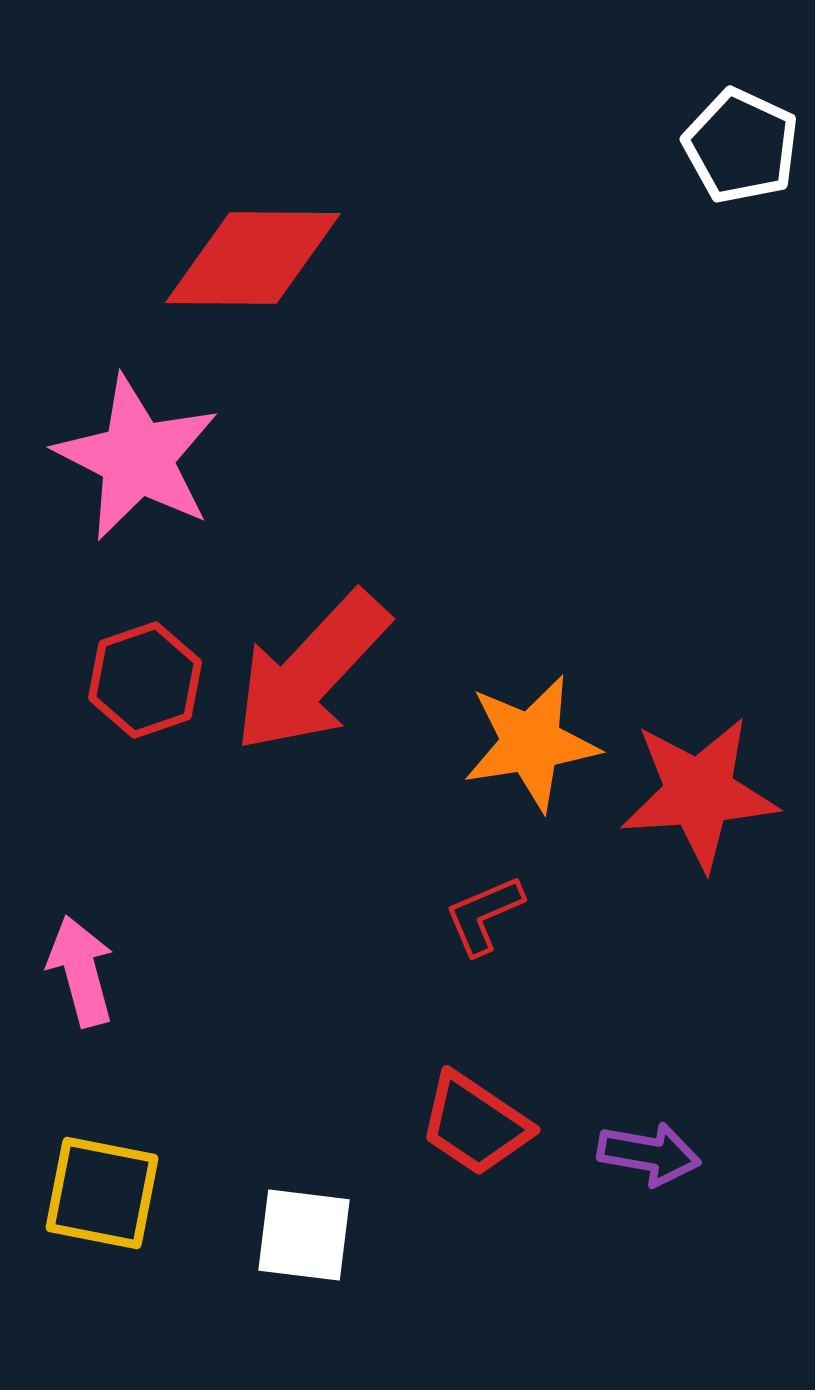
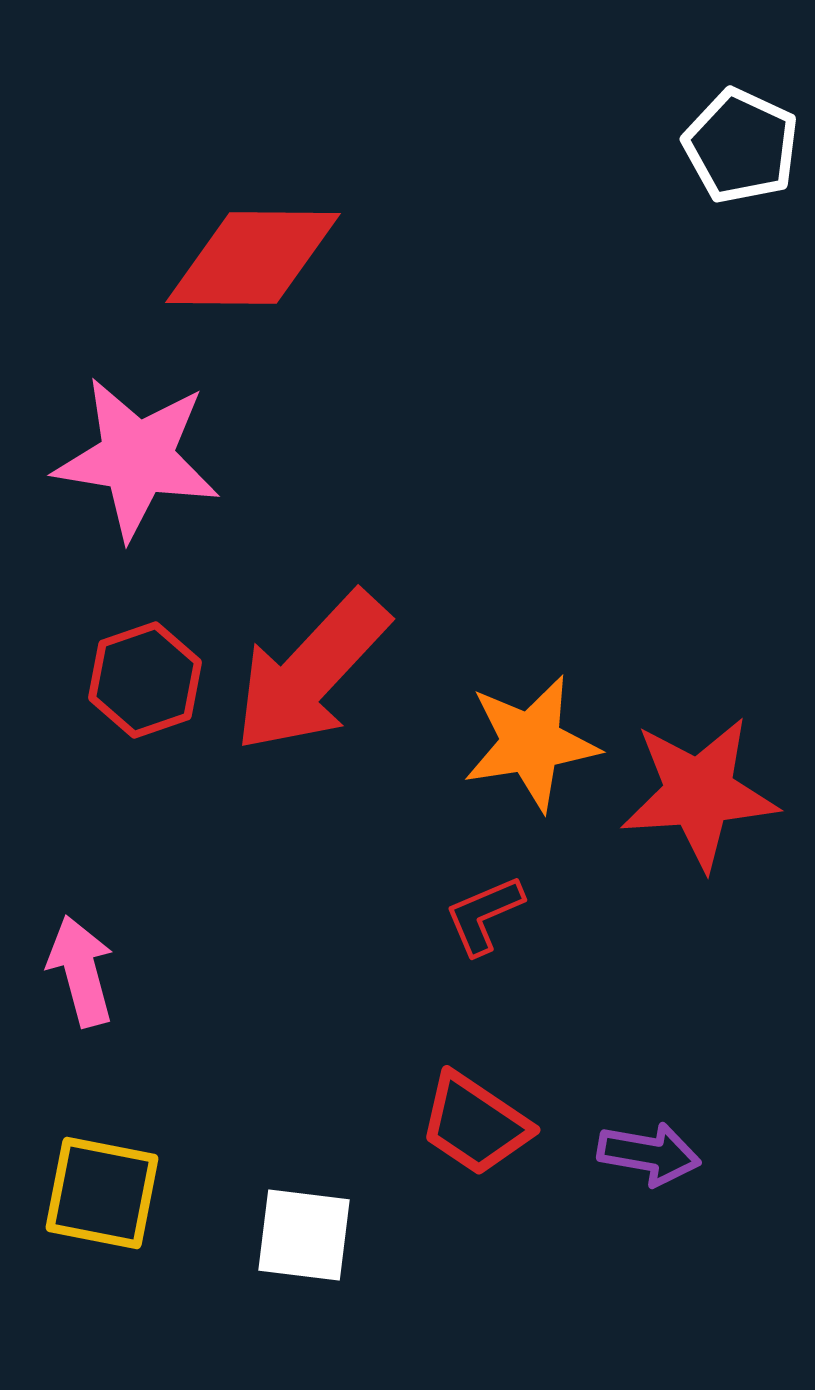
pink star: rotated 18 degrees counterclockwise
